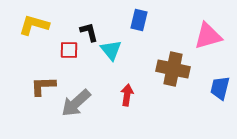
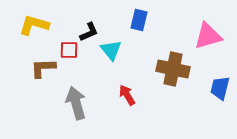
black L-shape: rotated 80 degrees clockwise
brown L-shape: moved 18 px up
red arrow: rotated 40 degrees counterclockwise
gray arrow: rotated 116 degrees clockwise
